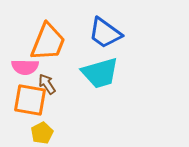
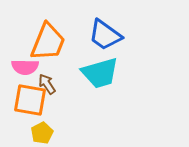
blue trapezoid: moved 2 px down
